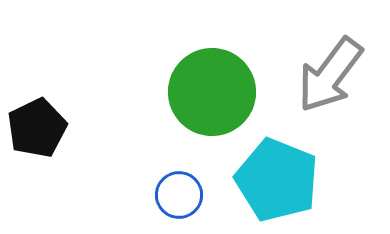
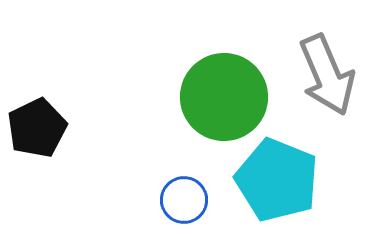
gray arrow: moved 3 px left; rotated 60 degrees counterclockwise
green circle: moved 12 px right, 5 px down
blue circle: moved 5 px right, 5 px down
